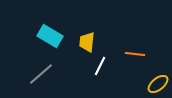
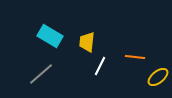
orange line: moved 3 px down
yellow ellipse: moved 7 px up
